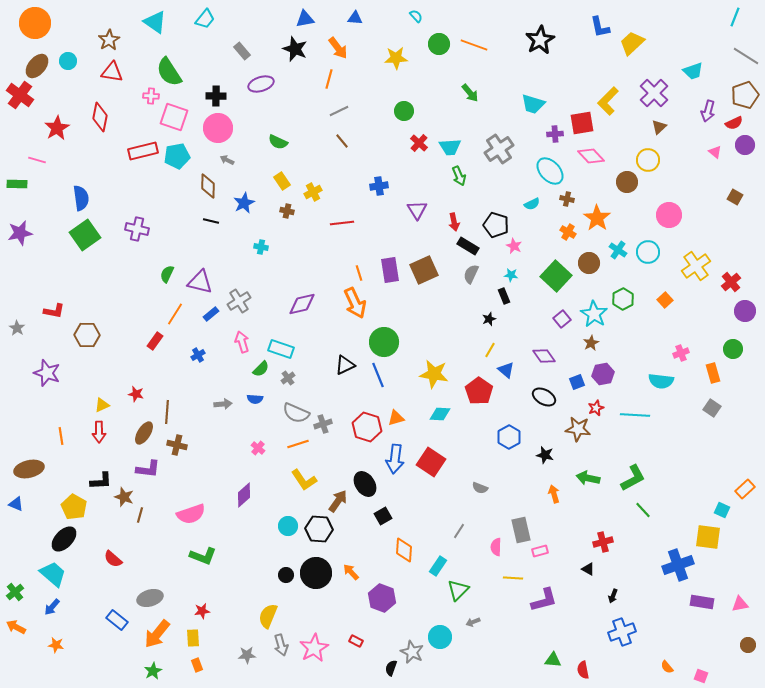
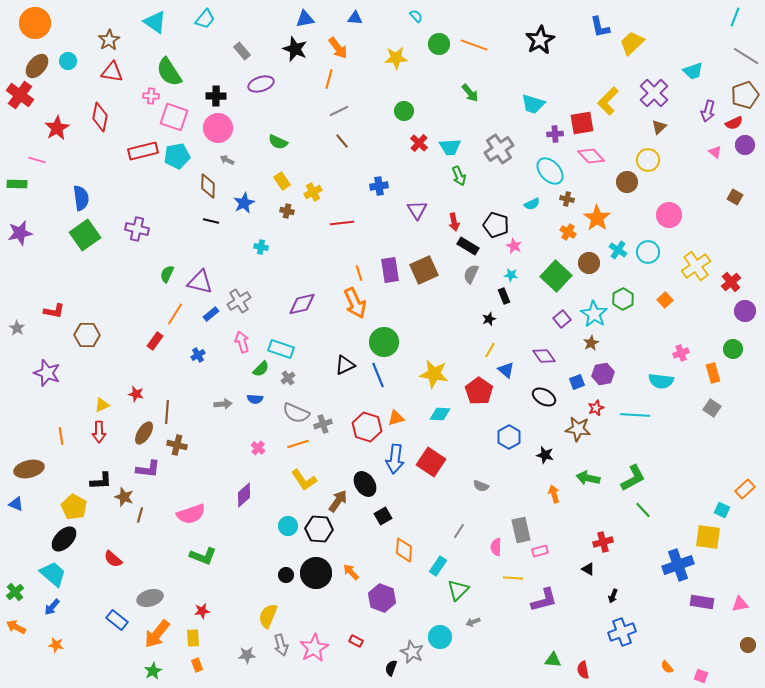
gray semicircle at (480, 488): moved 1 px right, 2 px up
